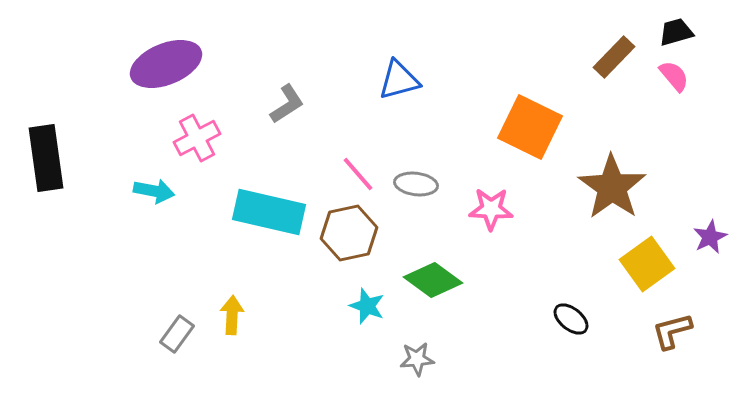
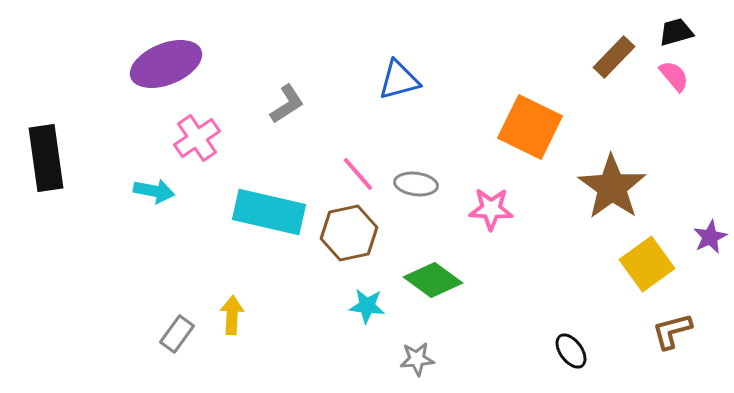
pink cross: rotated 6 degrees counterclockwise
cyan star: rotated 15 degrees counterclockwise
black ellipse: moved 32 px down; rotated 15 degrees clockwise
